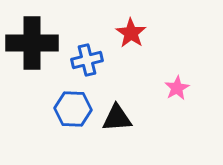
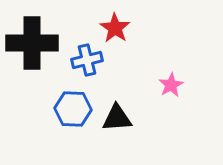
red star: moved 16 px left, 5 px up
pink star: moved 6 px left, 3 px up
